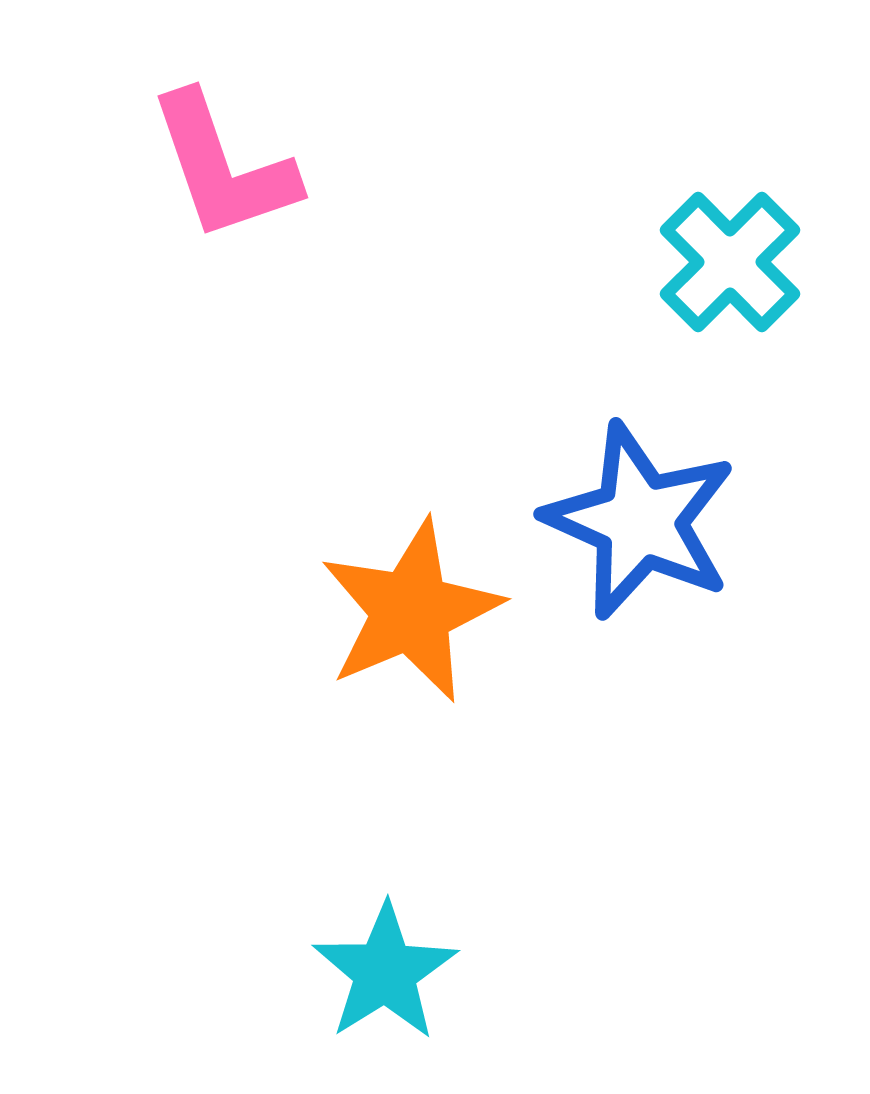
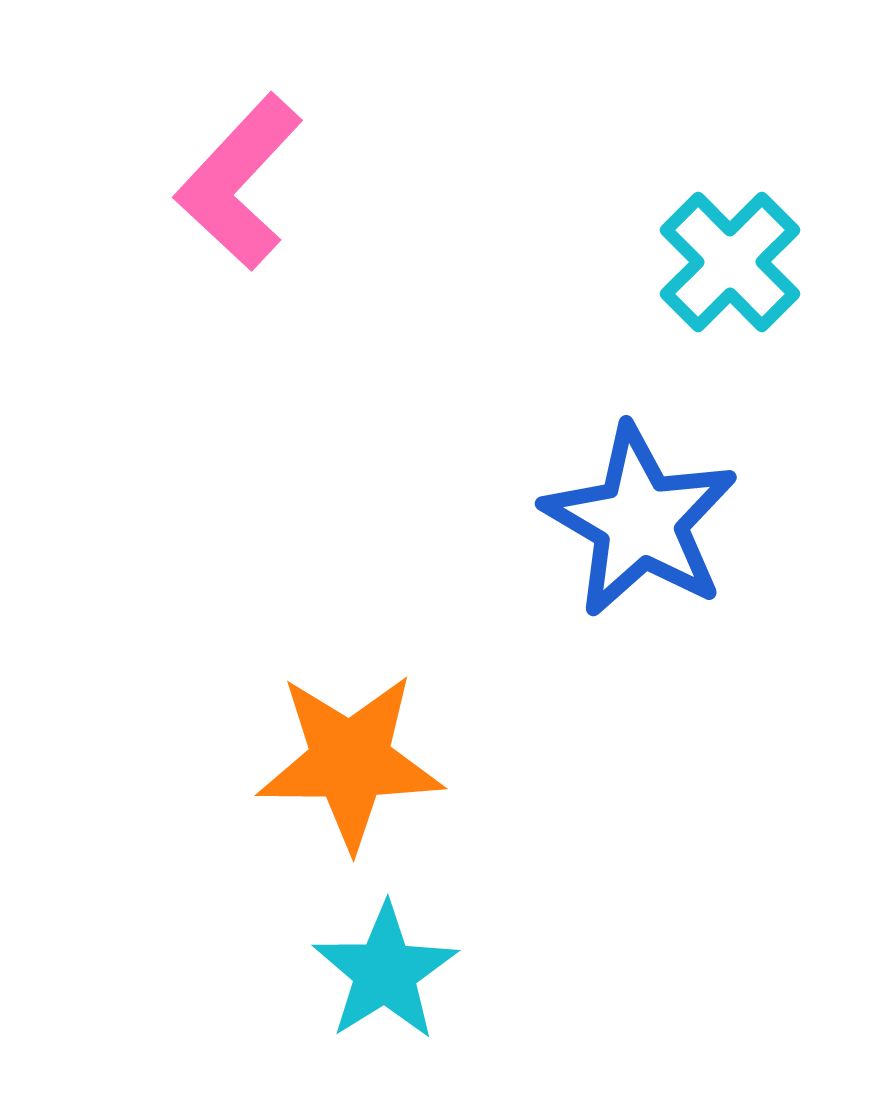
pink L-shape: moved 16 px right, 15 px down; rotated 62 degrees clockwise
blue star: rotated 6 degrees clockwise
orange star: moved 61 px left, 150 px down; rotated 23 degrees clockwise
